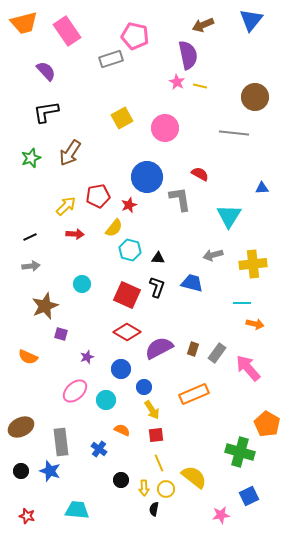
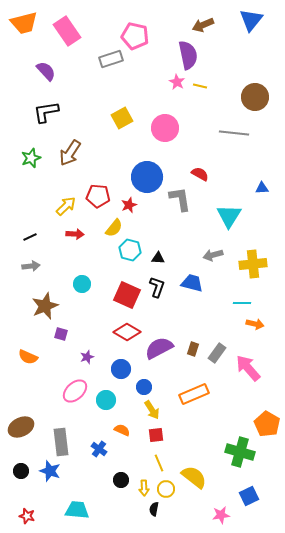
red pentagon at (98, 196): rotated 15 degrees clockwise
